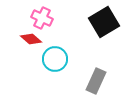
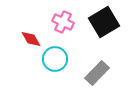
pink cross: moved 21 px right, 4 px down
red diamond: rotated 20 degrees clockwise
gray rectangle: moved 1 px right, 8 px up; rotated 20 degrees clockwise
